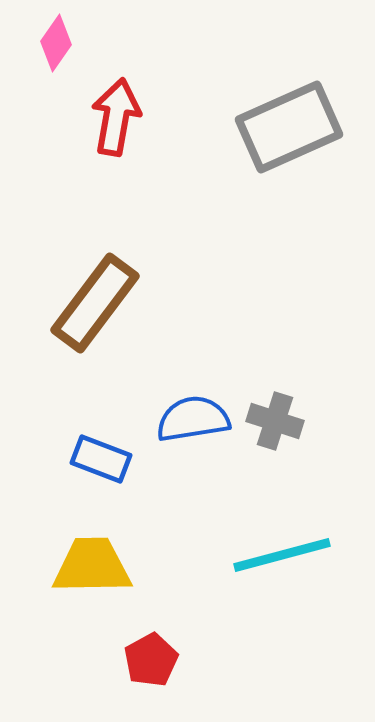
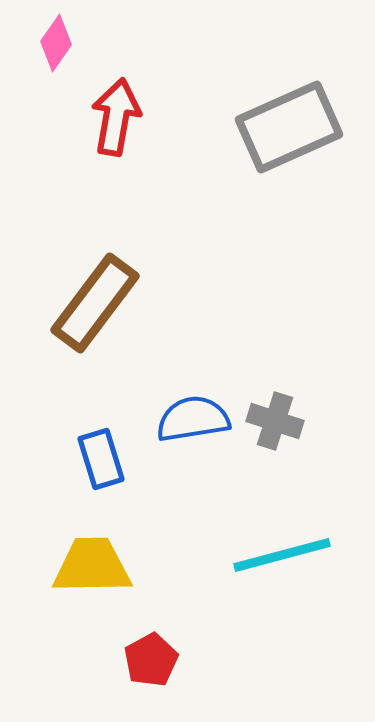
blue rectangle: rotated 52 degrees clockwise
